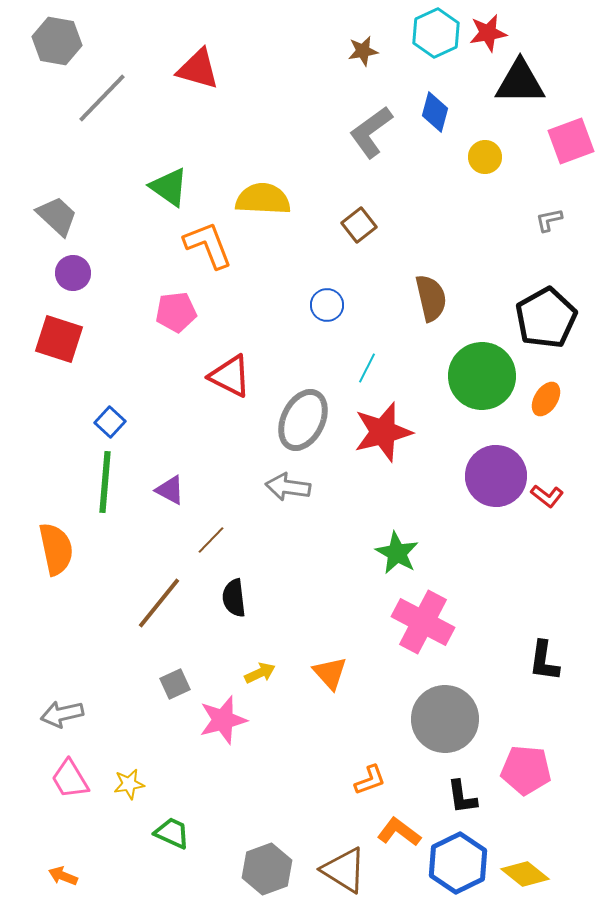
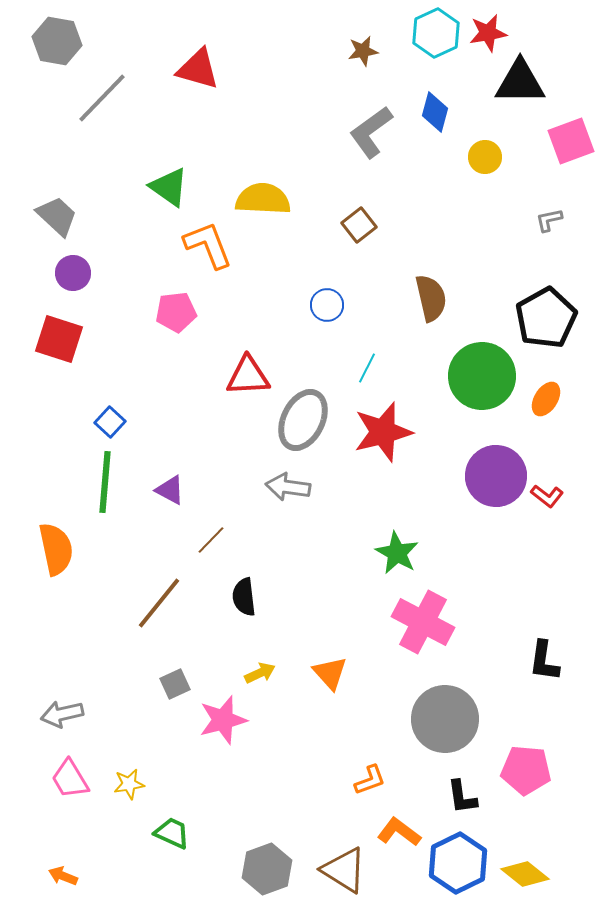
red triangle at (230, 376): moved 18 px right; rotated 30 degrees counterclockwise
black semicircle at (234, 598): moved 10 px right, 1 px up
